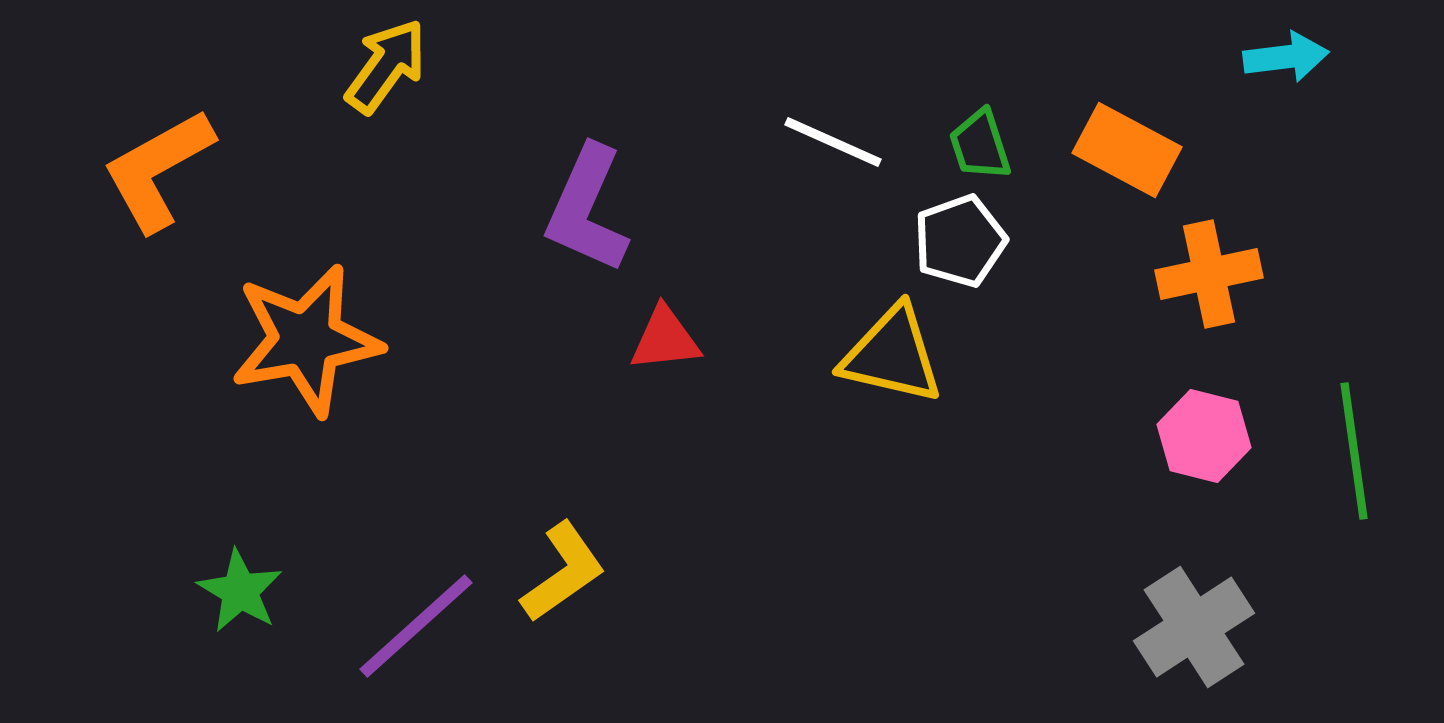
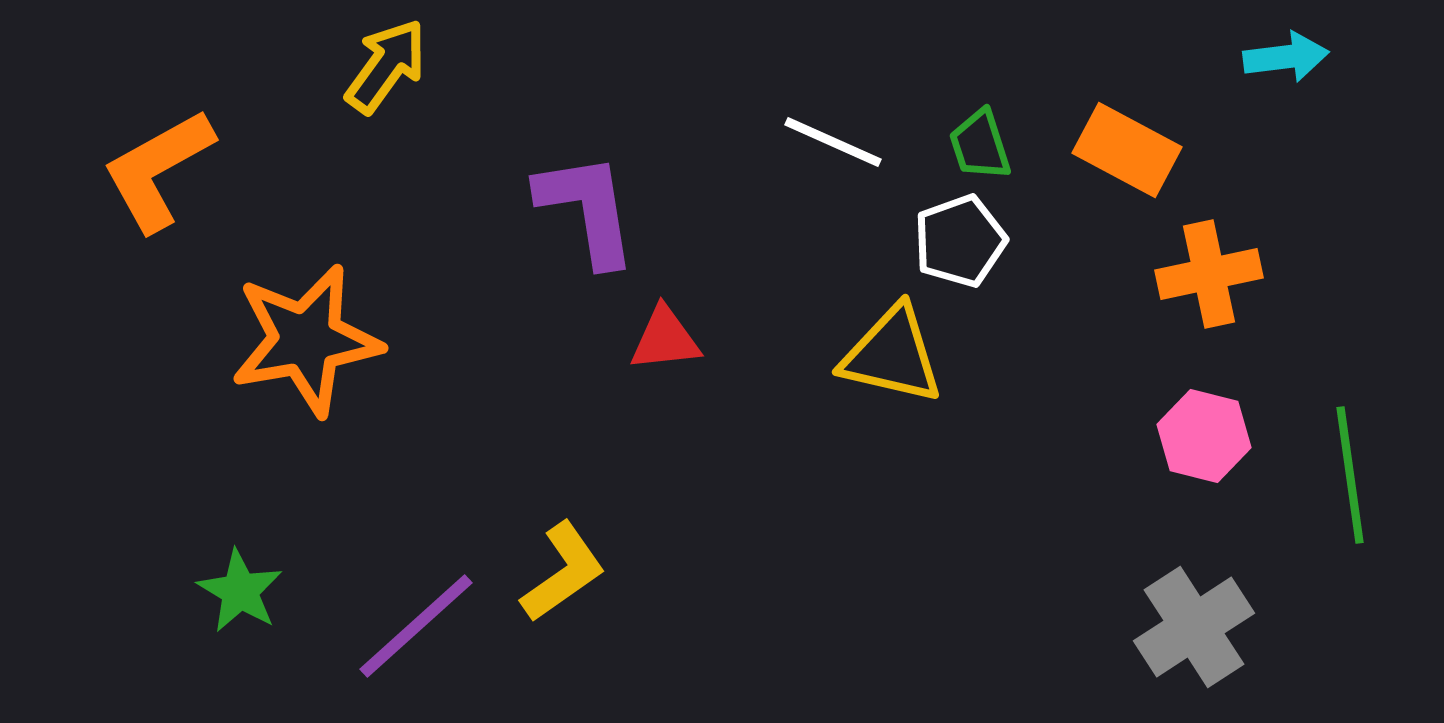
purple L-shape: rotated 147 degrees clockwise
green line: moved 4 px left, 24 px down
